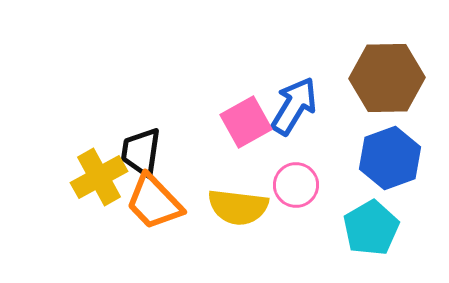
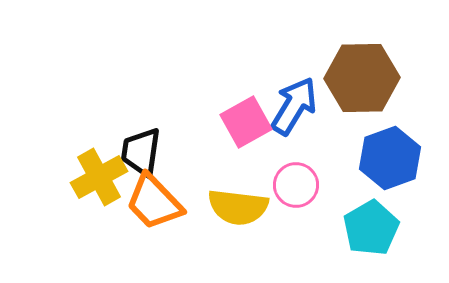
brown hexagon: moved 25 px left
